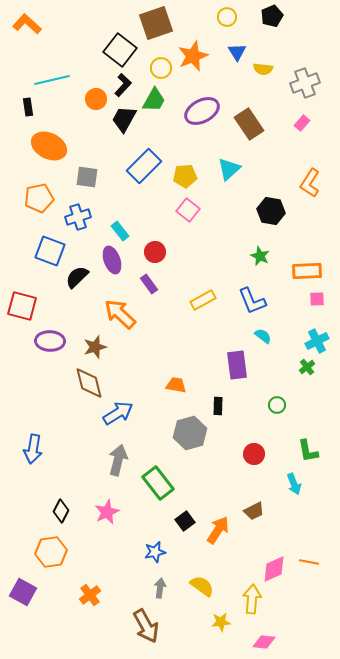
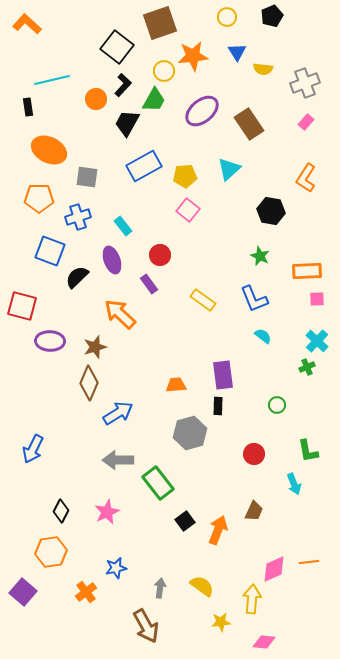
brown square at (156, 23): moved 4 px right
black square at (120, 50): moved 3 px left, 3 px up
orange star at (193, 56): rotated 16 degrees clockwise
yellow circle at (161, 68): moved 3 px right, 3 px down
purple ellipse at (202, 111): rotated 12 degrees counterclockwise
black trapezoid at (124, 119): moved 3 px right, 4 px down
pink rectangle at (302, 123): moved 4 px right, 1 px up
orange ellipse at (49, 146): moved 4 px down
blue rectangle at (144, 166): rotated 16 degrees clockwise
orange L-shape at (310, 183): moved 4 px left, 5 px up
orange pentagon at (39, 198): rotated 12 degrees clockwise
cyan rectangle at (120, 231): moved 3 px right, 5 px up
red circle at (155, 252): moved 5 px right, 3 px down
yellow rectangle at (203, 300): rotated 65 degrees clockwise
blue L-shape at (252, 301): moved 2 px right, 2 px up
cyan cross at (317, 341): rotated 20 degrees counterclockwise
purple rectangle at (237, 365): moved 14 px left, 10 px down
green cross at (307, 367): rotated 14 degrees clockwise
brown diamond at (89, 383): rotated 36 degrees clockwise
orange trapezoid at (176, 385): rotated 15 degrees counterclockwise
blue arrow at (33, 449): rotated 16 degrees clockwise
gray arrow at (118, 460): rotated 104 degrees counterclockwise
brown trapezoid at (254, 511): rotated 40 degrees counterclockwise
orange arrow at (218, 530): rotated 12 degrees counterclockwise
blue star at (155, 552): moved 39 px left, 16 px down
orange line at (309, 562): rotated 18 degrees counterclockwise
purple square at (23, 592): rotated 12 degrees clockwise
orange cross at (90, 595): moved 4 px left, 3 px up
